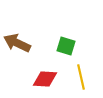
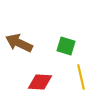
brown arrow: moved 2 px right
red diamond: moved 5 px left, 3 px down
